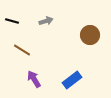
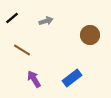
black line: moved 3 px up; rotated 56 degrees counterclockwise
blue rectangle: moved 2 px up
